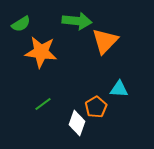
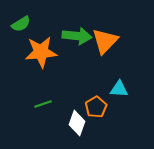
green arrow: moved 15 px down
orange star: rotated 12 degrees counterclockwise
green line: rotated 18 degrees clockwise
